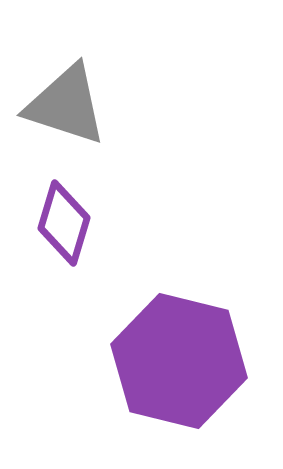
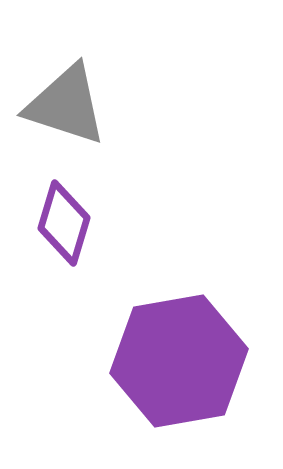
purple hexagon: rotated 24 degrees counterclockwise
